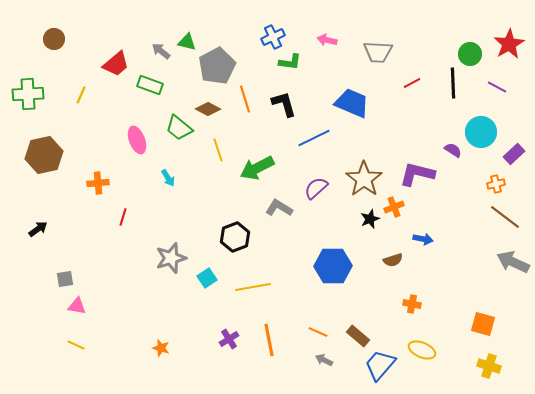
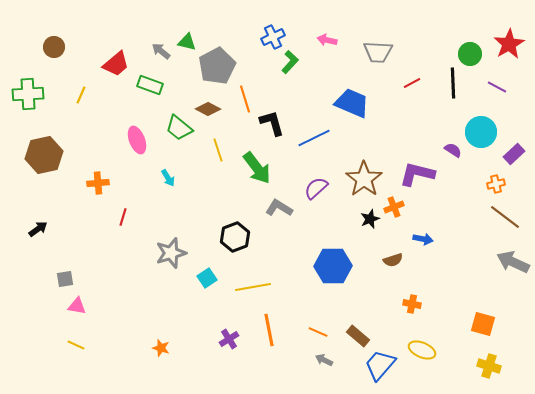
brown circle at (54, 39): moved 8 px down
green L-shape at (290, 62): rotated 55 degrees counterclockwise
black L-shape at (284, 104): moved 12 px left, 19 px down
green arrow at (257, 168): rotated 100 degrees counterclockwise
gray star at (171, 258): moved 5 px up
orange line at (269, 340): moved 10 px up
